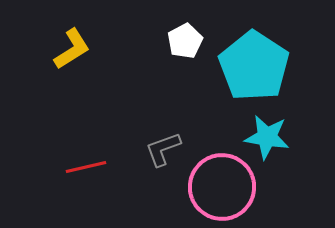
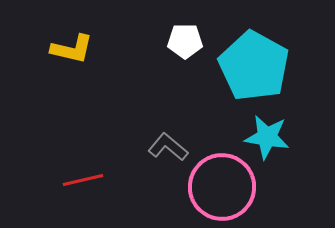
white pentagon: rotated 28 degrees clockwise
yellow L-shape: rotated 45 degrees clockwise
cyan pentagon: rotated 4 degrees counterclockwise
gray L-shape: moved 5 px right, 2 px up; rotated 60 degrees clockwise
red line: moved 3 px left, 13 px down
